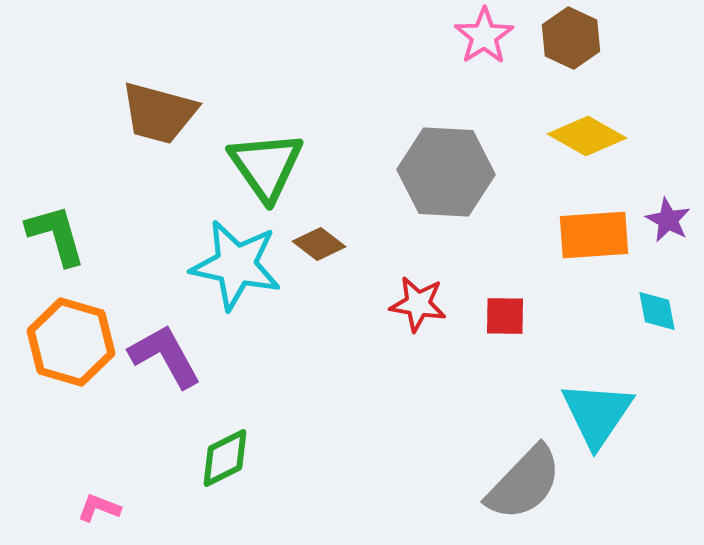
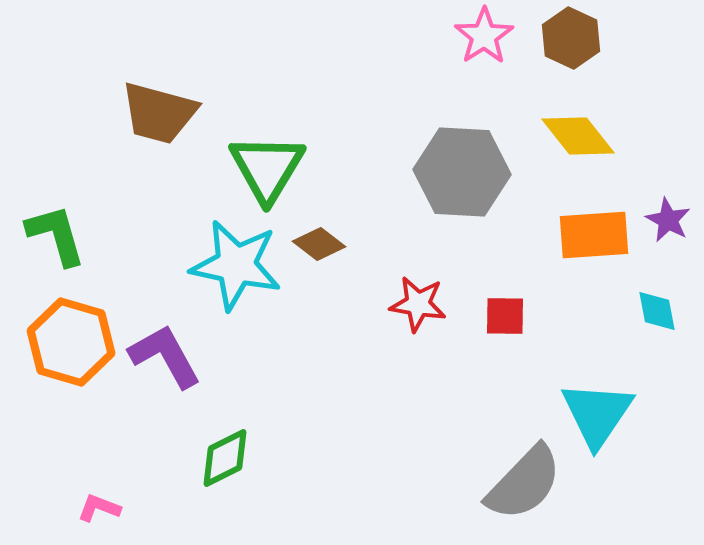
yellow diamond: moved 9 px left; rotated 22 degrees clockwise
green triangle: moved 1 px right, 2 px down; rotated 6 degrees clockwise
gray hexagon: moved 16 px right
